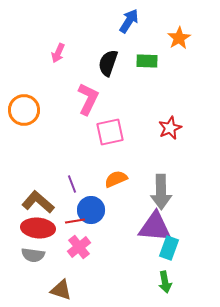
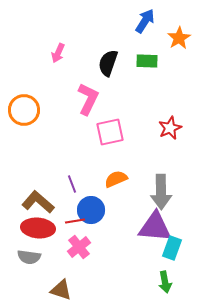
blue arrow: moved 16 px right
cyan rectangle: moved 3 px right
gray semicircle: moved 4 px left, 2 px down
